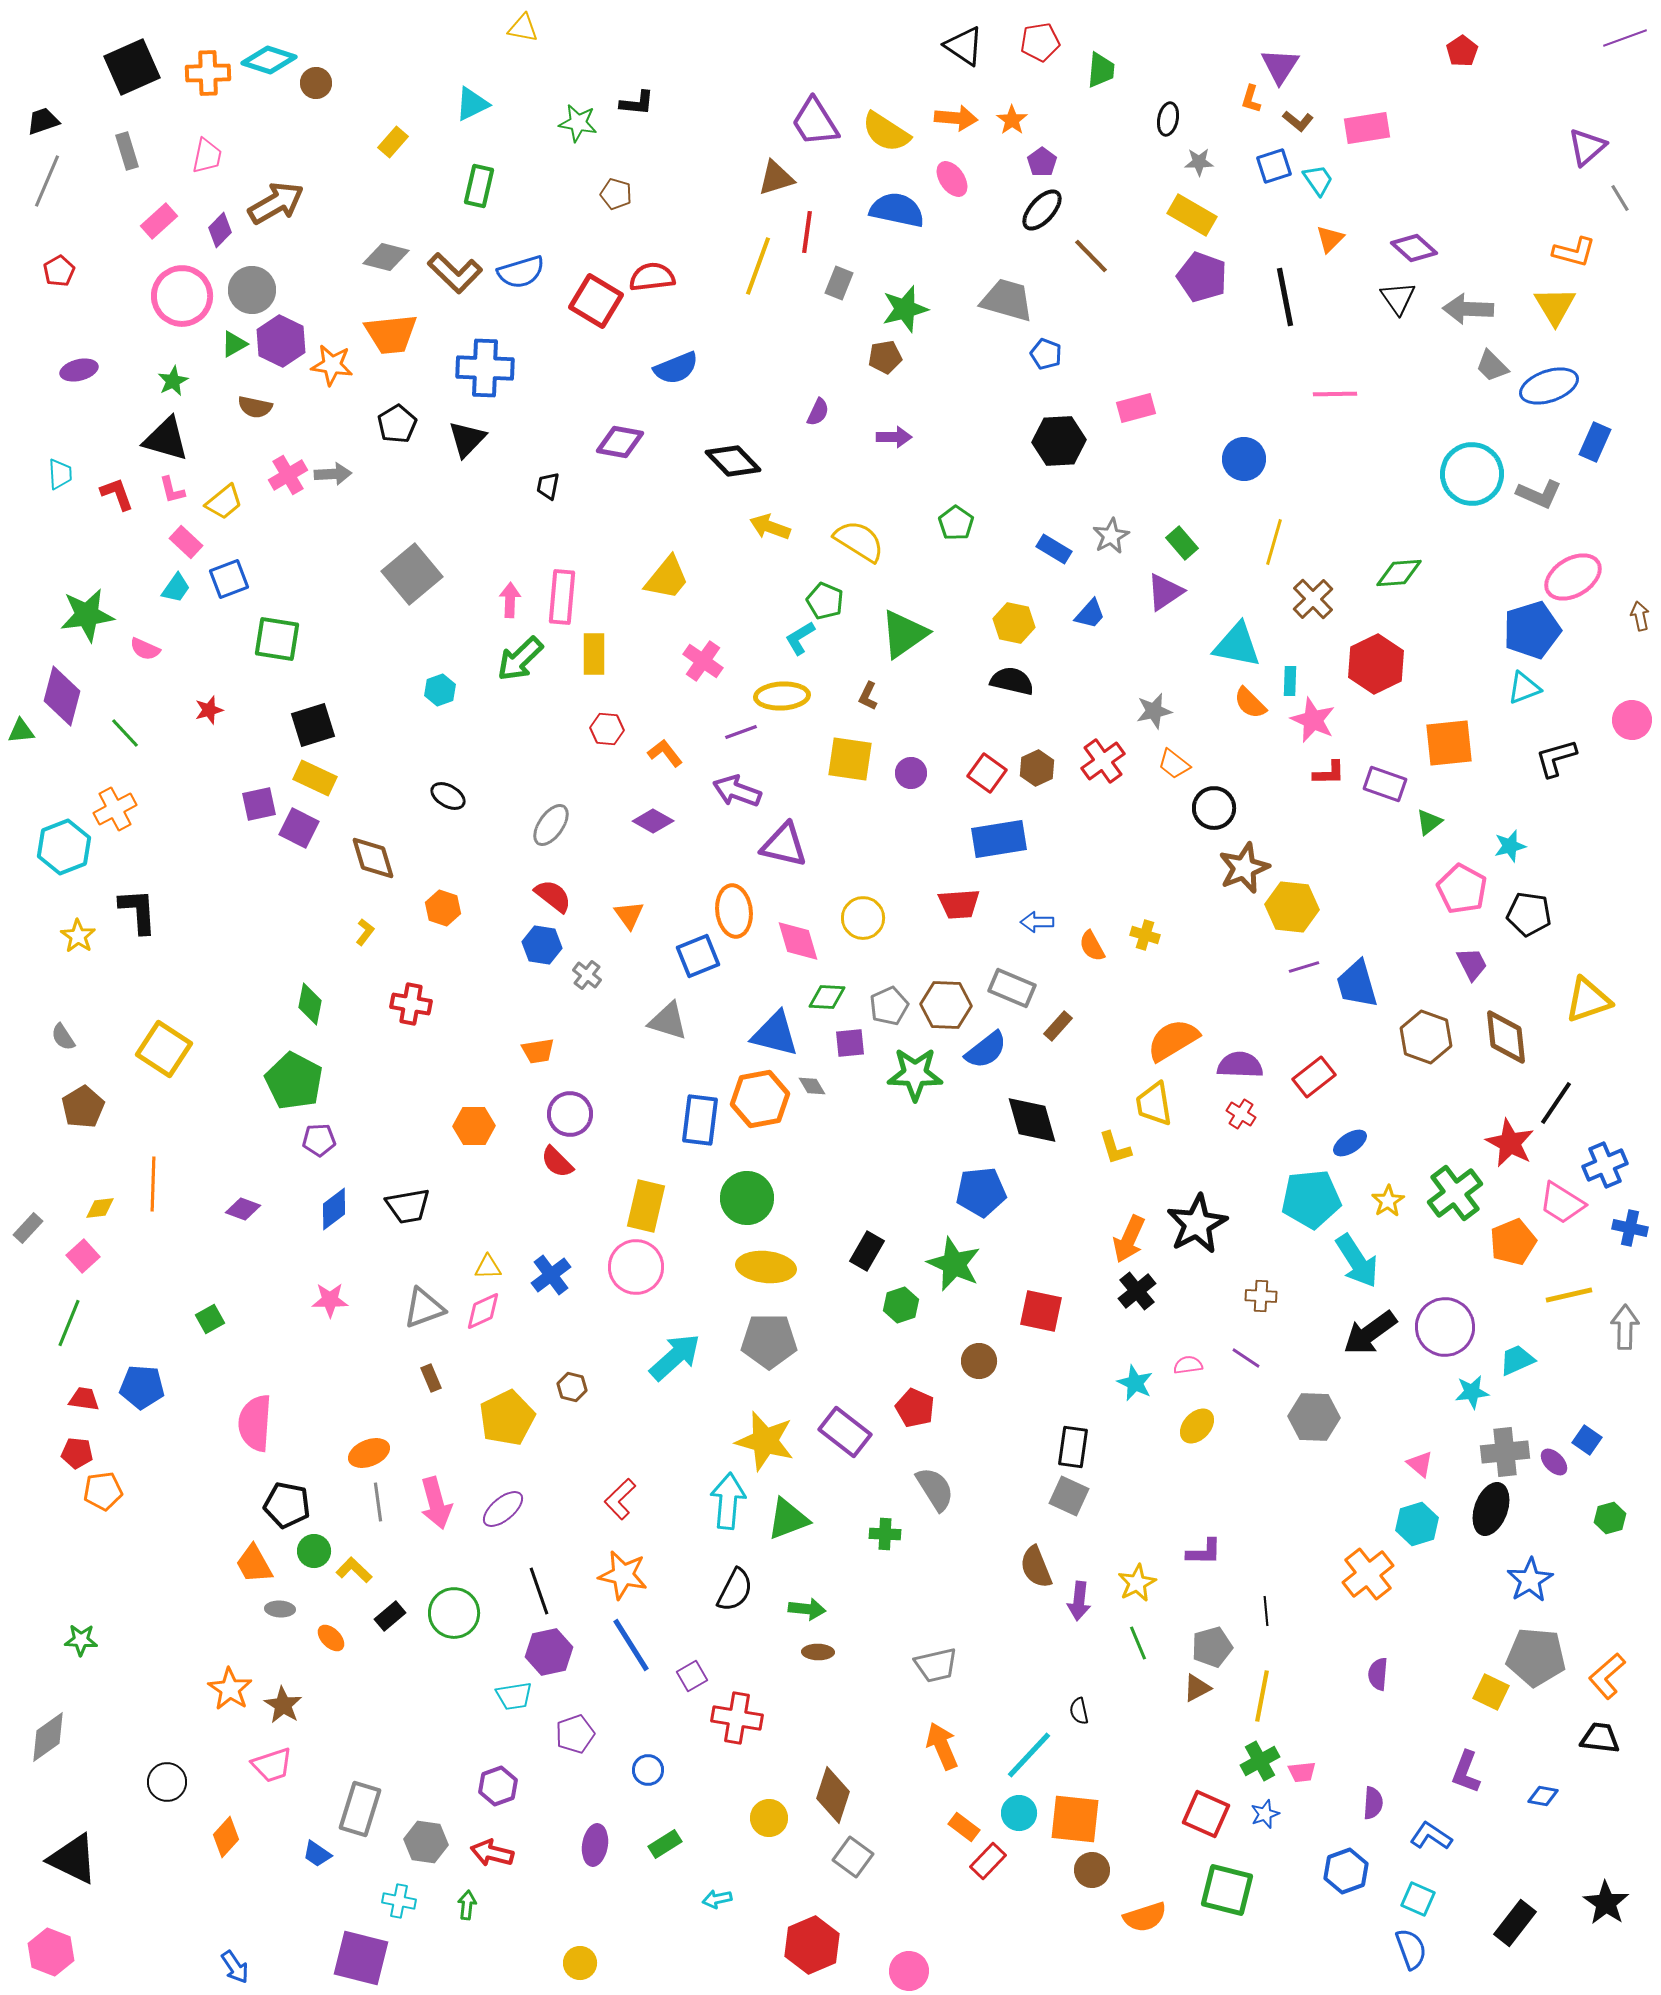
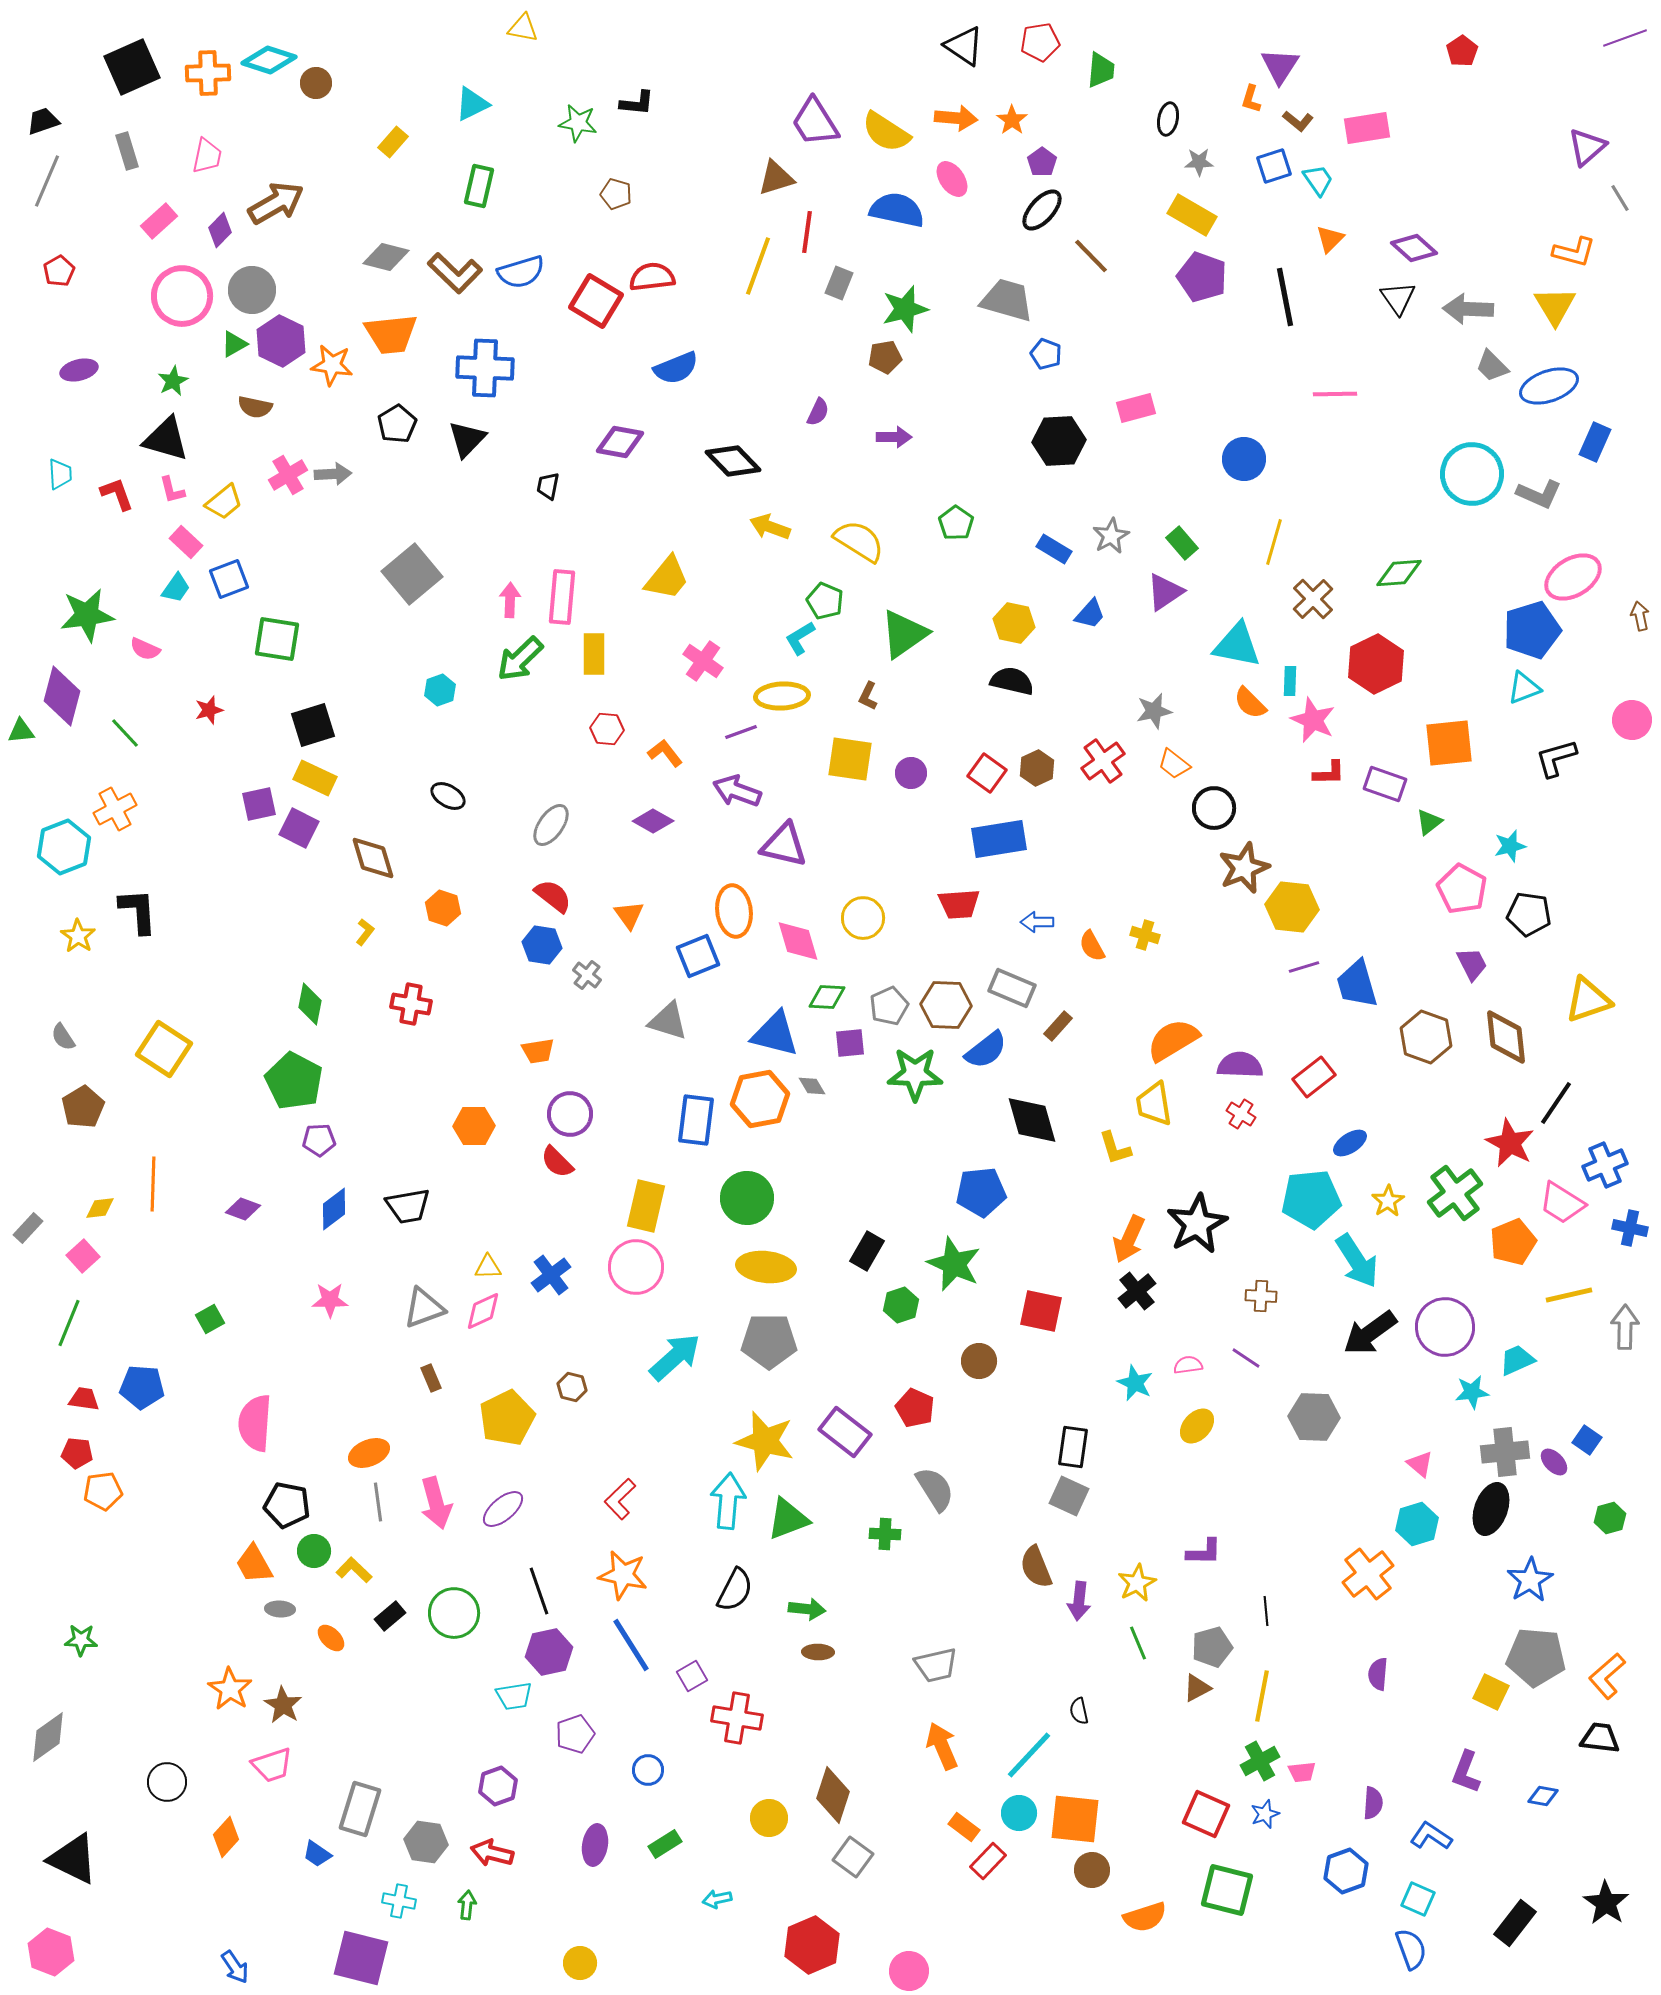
blue rectangle at (700, 1120): moved 4 px left
